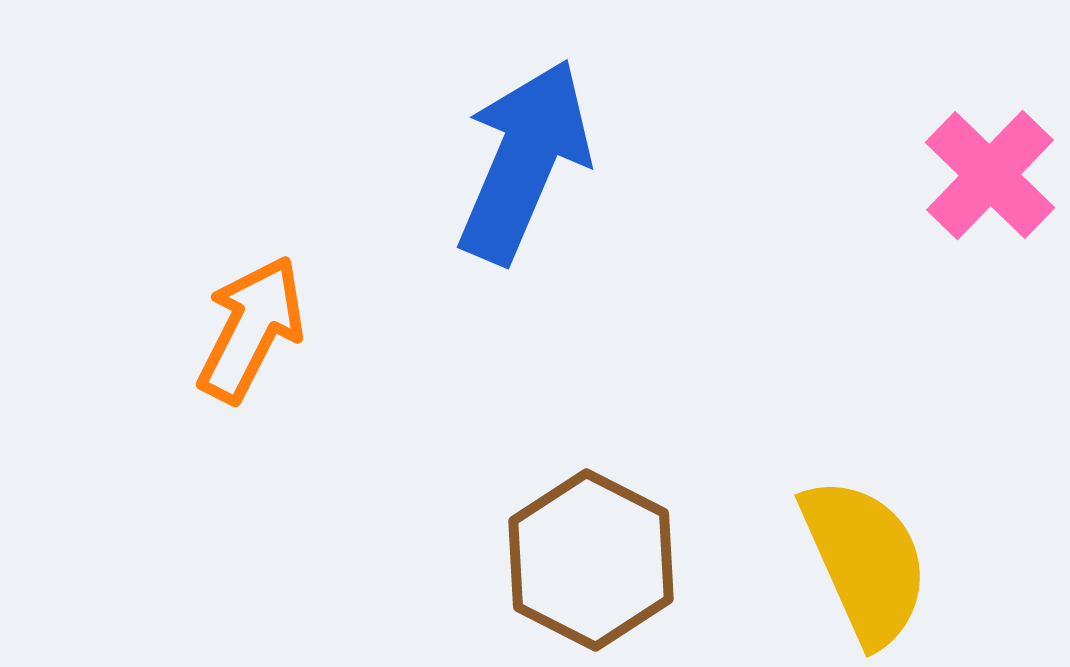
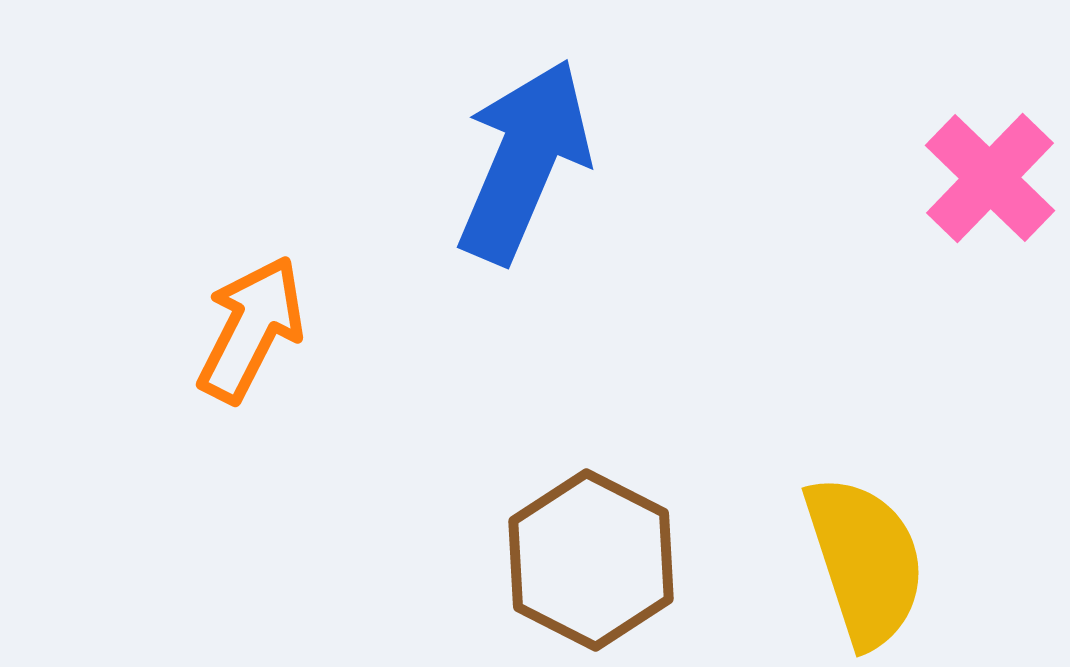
pink cross: moved 3 px down
yellow semicircle: rotated 6 degrees clockwise
